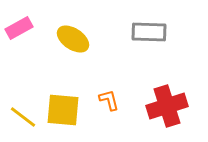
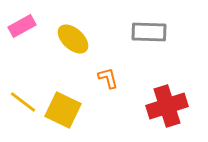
pink rectangle: moved 3 px right, 2 px up
yellow ellipse: rotated 8 degrees clockwise
orange L-shape: moved 1 px left, 22 px up
yellow square: rotated 21 degrees clockwise
yellow line: moved 15 px up
